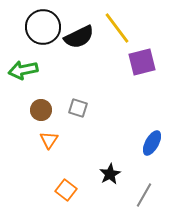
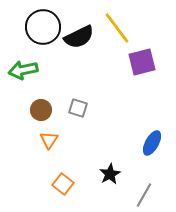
orange square: moved 3 px left, 6 px up
